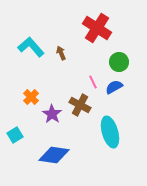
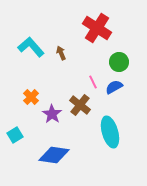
brown cross: rotated 10 degrees clockwise
